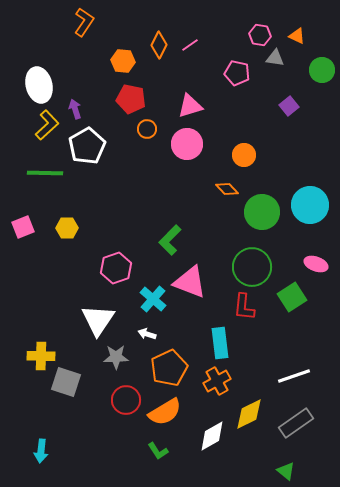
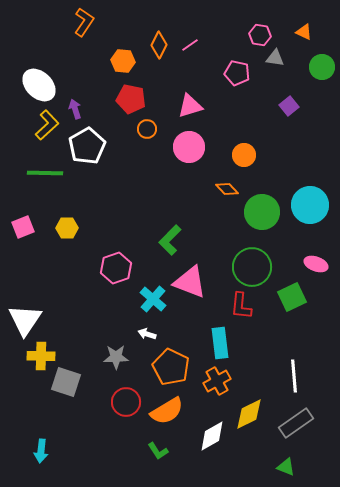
orange triangle at (297, 36): moved 7 px right, 4 px up
green circle at (322, 70): moved 3 px up
white ellipse at (39, 85): rotated 32 degrees counterclockwise
pink circle at (187, 144): moved 2 px right, 3 px down
green square at (292, 297): rotated 8 degrees clockwise
red L-shape at (244, 307): moved 3 px left, 1 px up
white triangle at (98, 320): moved 73 px left
orange pentagon at (169, 368): moved 2 px right, 1 px up; rotated 21 degrees counterclockwise
white line at (294, 376): rotated 76 degrees counterclockwise
red circle at (126, 400): moved 2 px down
orange semicircle at (165, 412): moved 2 px right, 1 px up
green triangle at (286, 471): moved 4 px up; rotated 18 degrees counterclockwise
